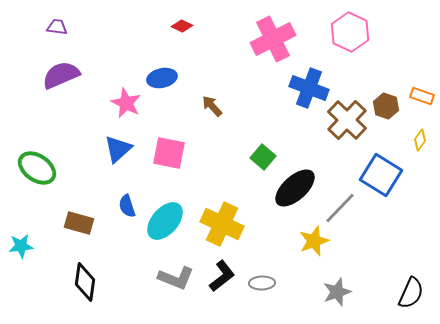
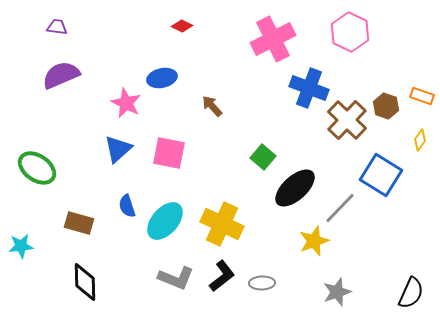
black diamond: rotated 9 degrees counterclockwise
